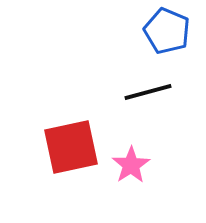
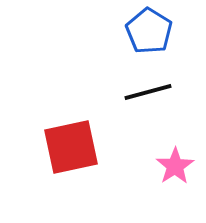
blue pentagon: moved 18 px left; rotated 9 degrees clockwise
pink star: moved 44 px right, 1 px down
